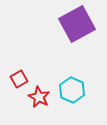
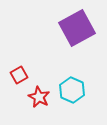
purple square: moved 4 px down
red square: moved 4 px up
